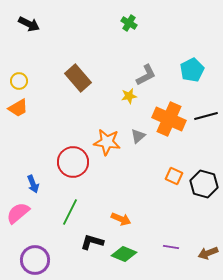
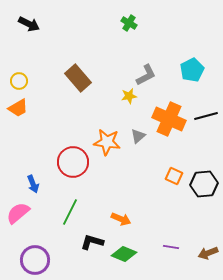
black hexagon: rotated 20 degrees counterclockwise
